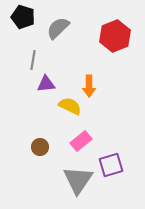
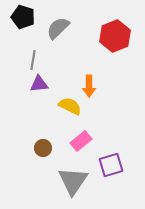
purple triangle: moved 7 px left
brown circle: moved 3 px right, 1 px down
gray triangle: moved 5 px left, 1 px down
